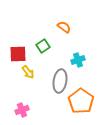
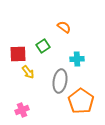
cyan cross: moved 1 px left, 1 px up; rotated 16 degrees clockwise
